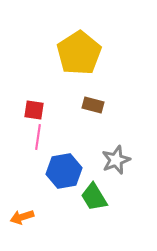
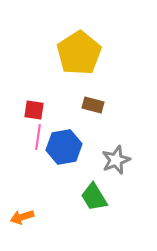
blue hexagon: moved 24 px up
